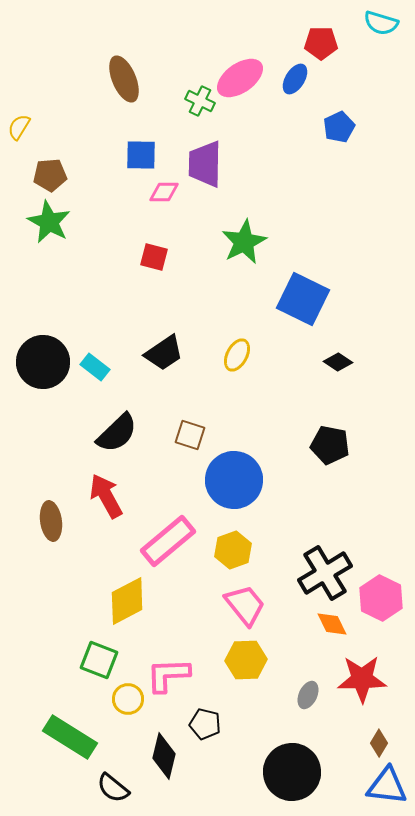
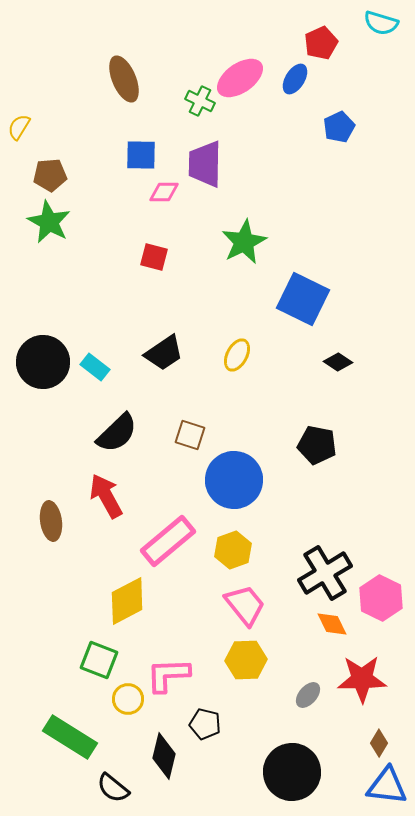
red pentagon at (321, 43): rotated 24 degrees counterclockwise
black pentagon at (330, 445): moved 13 px left
gray ellipse at (308, 695): rotated 16 degrees clockwise
